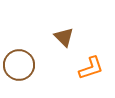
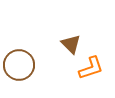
brown triangle: moved 7 px right, 7 px down
